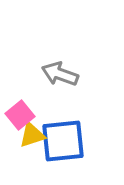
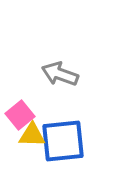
yellow triangle: rotated 20 degrees clockwise
